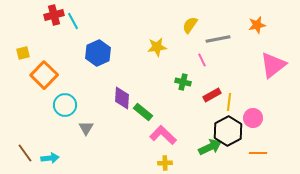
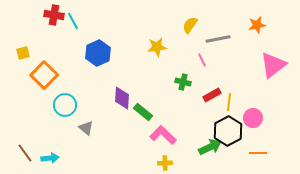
red cross: rotated 24 degrees clockwise
gray triangle: rotated 21 degrees counterclockwise
